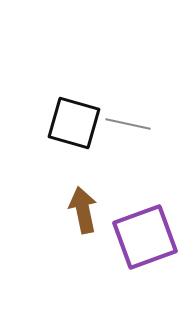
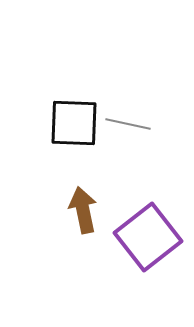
black square: rotated 14 degrees counterclockwise
purple square: moved 3 px right; rotated 18 degrees counterclockwise
